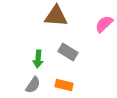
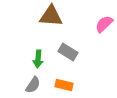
brown triangle: moved 5 px left
